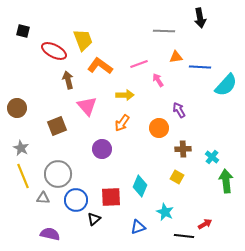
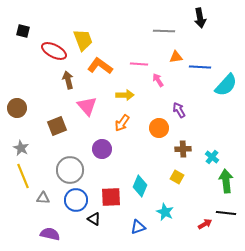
pink line: rotated 24 degrees clockwise
gray circle: moved 12 px right, 4 px up
black triangle: rotated 48 degrees counterclockwise
black line: moved 42 px right, 23 px up
